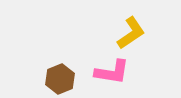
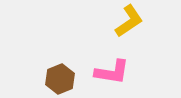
yellow L-shape: moved 2 px left, 12 px up
